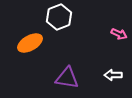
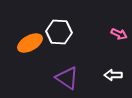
white hexagon: moved 15 px down; rotated 25 degrees clockwise
purple triangle: rotated 25 degrees clockwise
